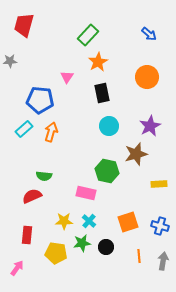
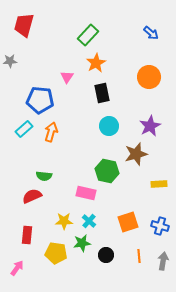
blue arrow: moved 2 px right, 1 px up
orange star: moved 2 px left, 1 px down
orange circle: moved 2 px right
black circle: moved 8 px down
